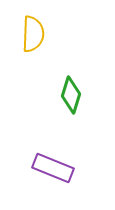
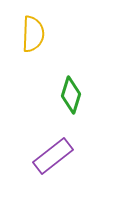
purple rectangle: moved 12 px up; rotated 60 degrees counterclockwise
